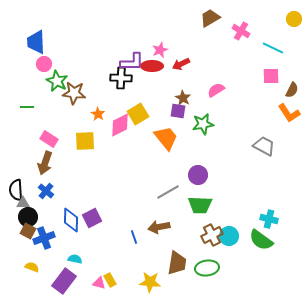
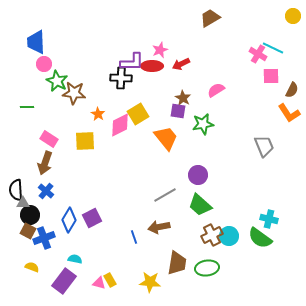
yellow circle at (294, 19): moved 1 px left, 3 px up
pink cross at (241, 31): moved 17 px right, 23 px down
gray trapezoid at (264, 146): rotated 40 degrees clockwise
gray line at (168, 192): moved 3 px left, 3 px down
green trapezoid at (200, 205): rotated 40 degrees clockwise
black circle at (28, 217): moved 2 px right, 2 px up
blue diamond at (71, 220): moved 2 px left; rotated 30 degrees clockwise
green semicircle at (261, 240): moved 1 px left, 2 px up
